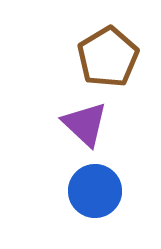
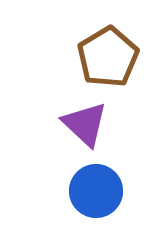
blue circle: moved 1 px right
